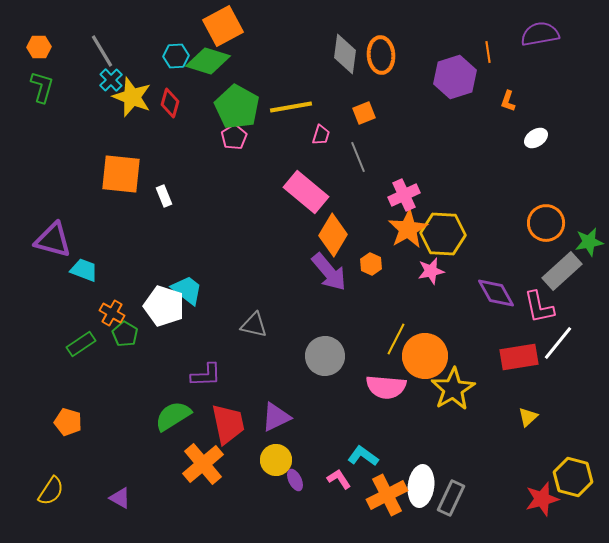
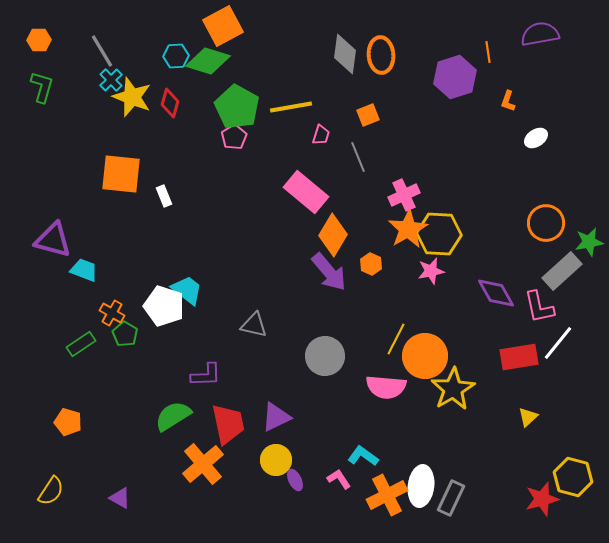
orange hexagon at (39, 47): moved 7 px up
orange square at (364, 113): moved 4 px right, 2 px down
yellow hexagon at (443, 234): moved 4 px left
